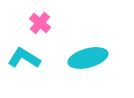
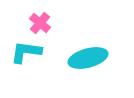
cyan L-shape: moved 2 px right, 6 px up; rotated 24 degrees counterclockwise
